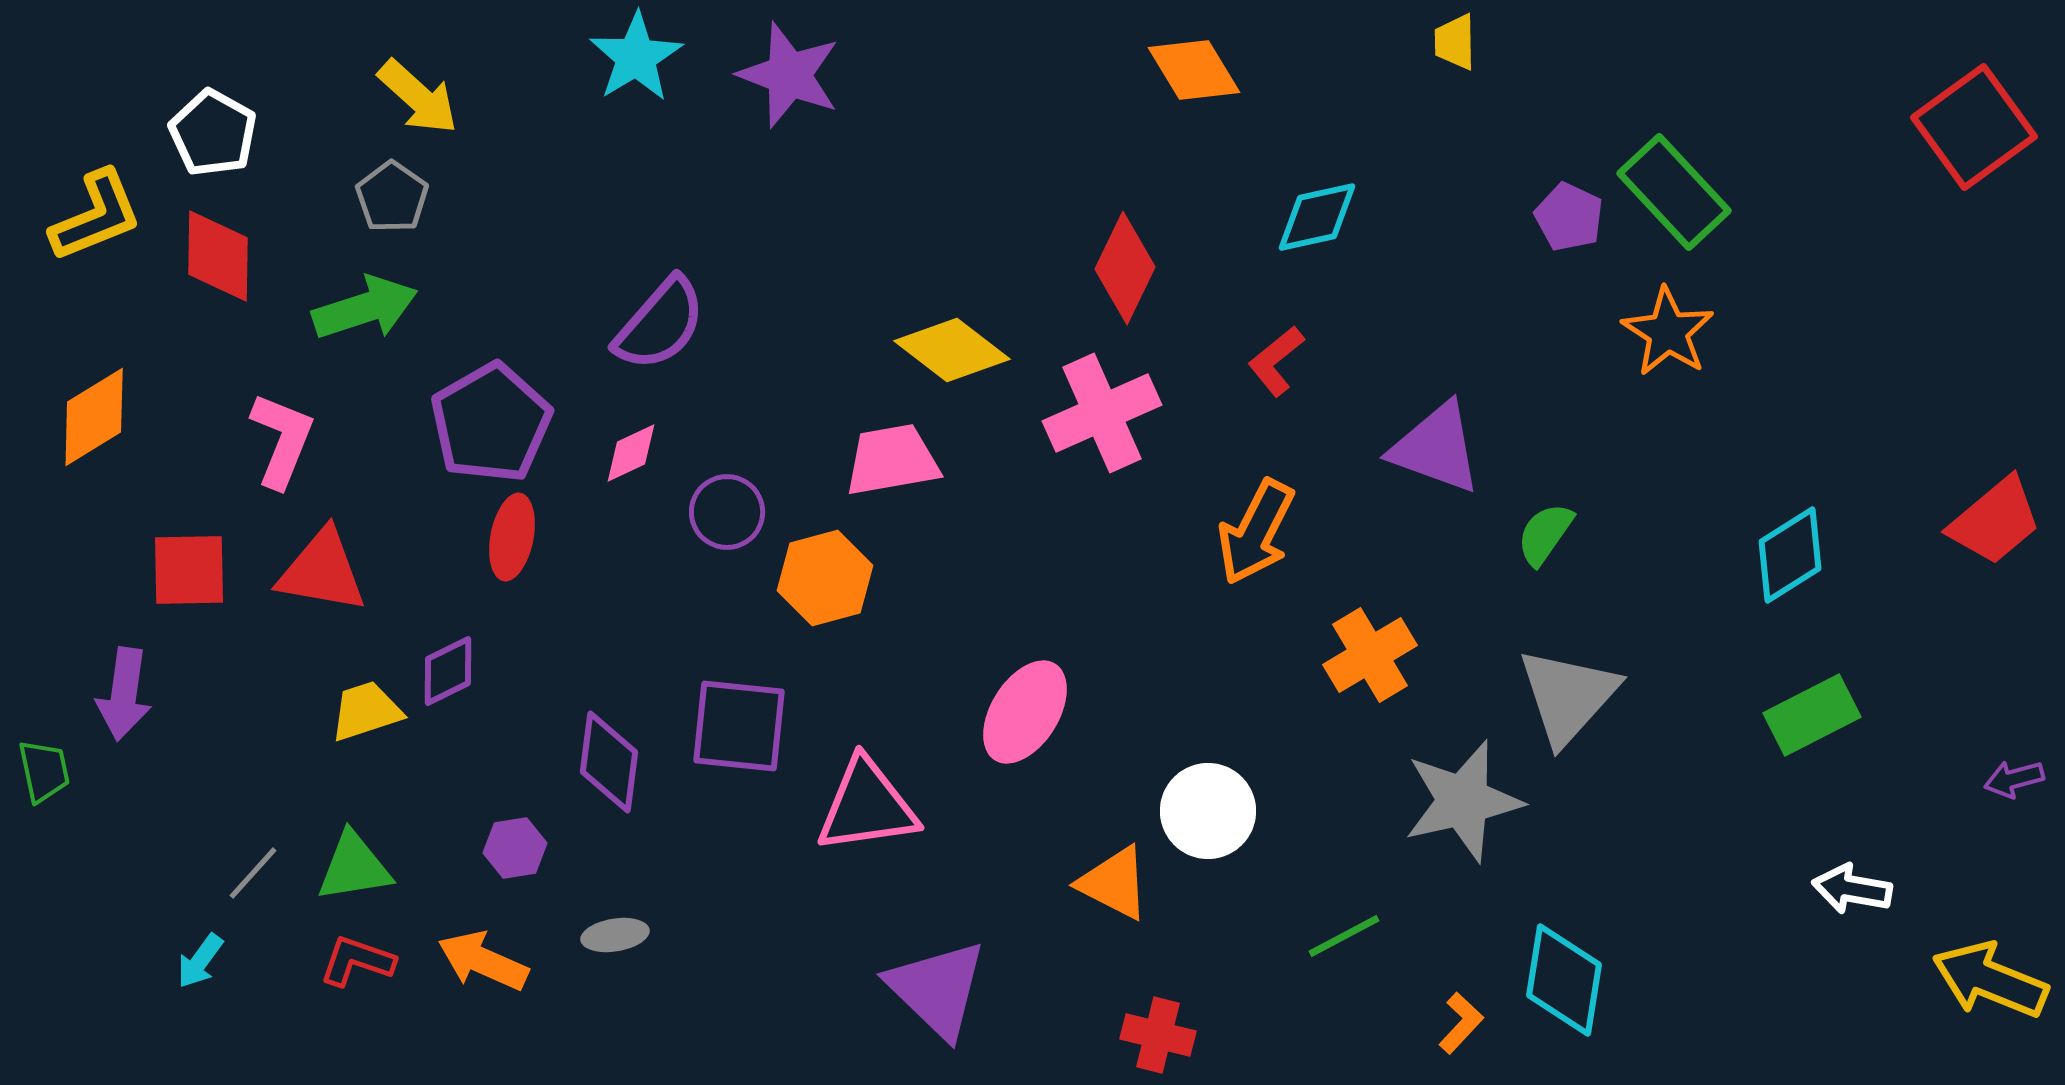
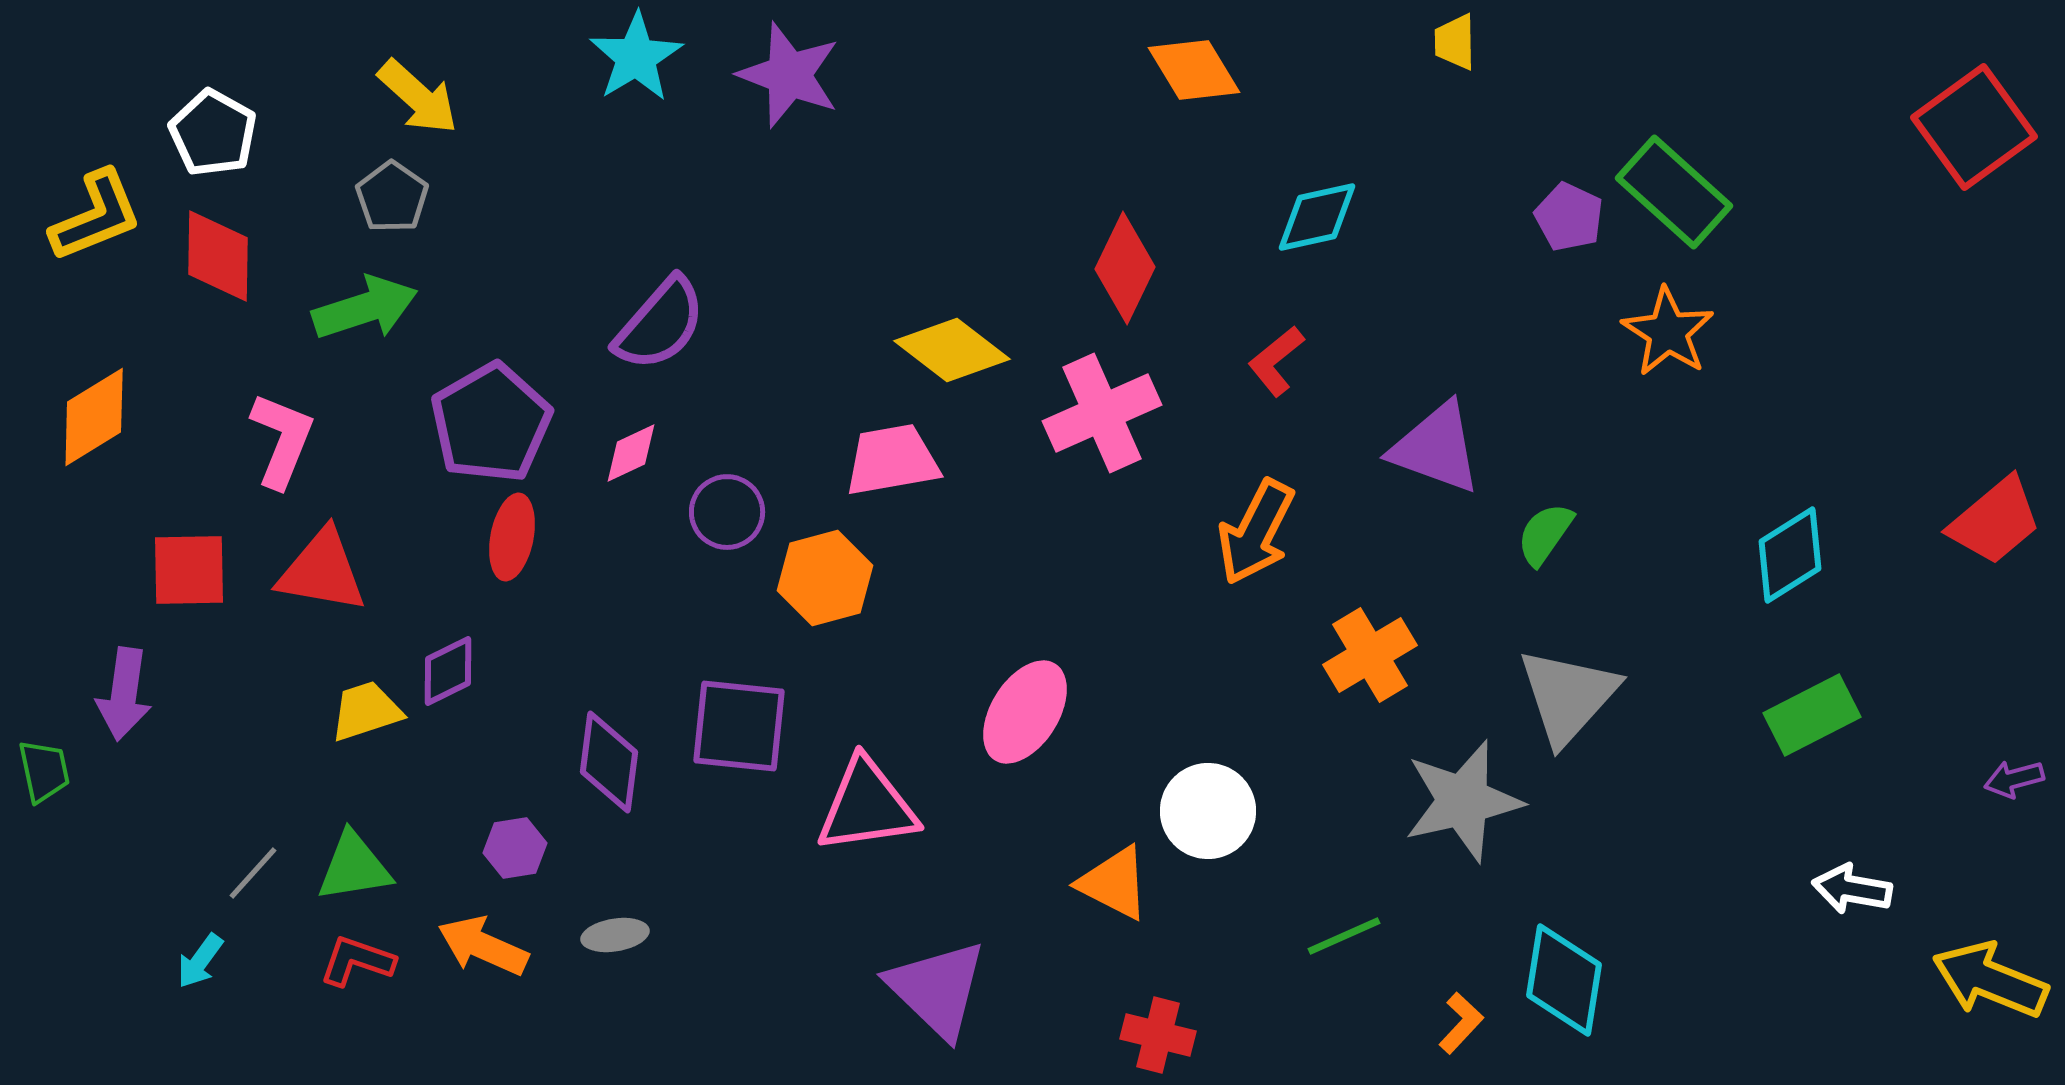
green rectangle at (1674, 192): rotated 5 degrees counterclockwise
green line at (1344, 936): rotated 4 degrees clockwise
orange arrow at (483, 961): moved 15 px up
